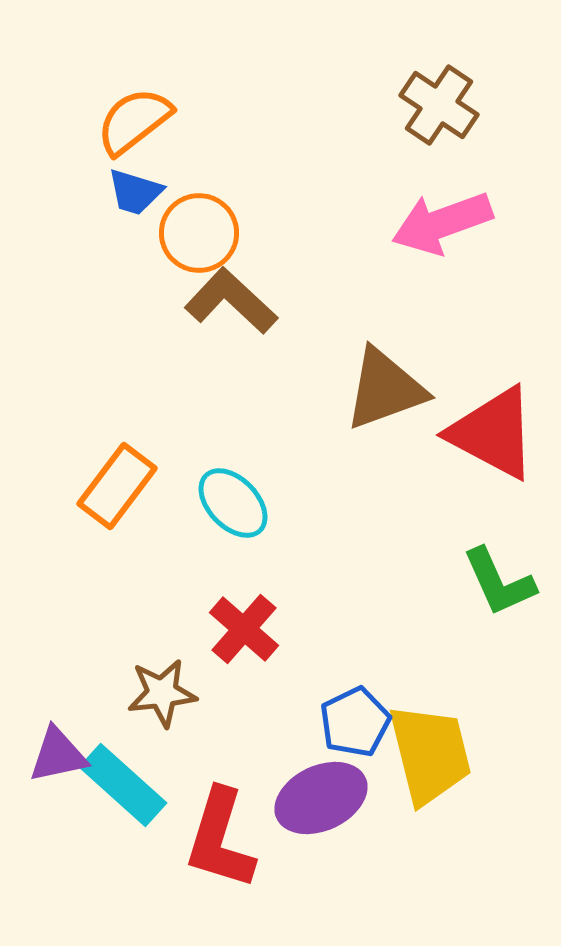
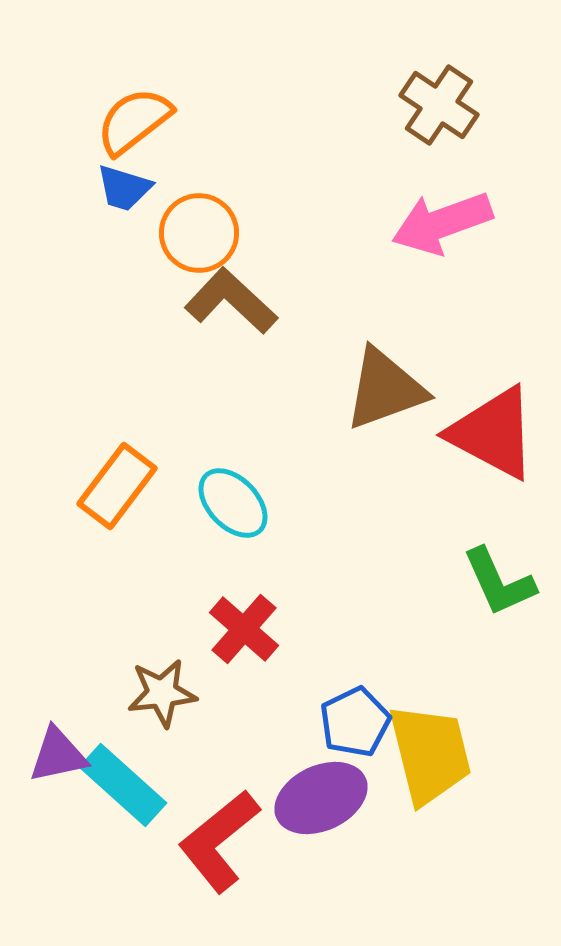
blue trapezoid: moved 11 px left, 4 px up
red L-shape: moved 1 px left, 2 px down; rotated 34 degrees clockwise
